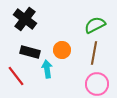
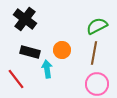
green semicircle: moved 2 px right, 1 px down
red line: moved 3 px down
